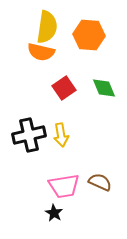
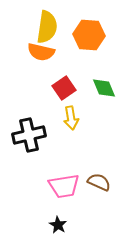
yellow arrow: moved 10 px right, 17 px up
brown semicircle: moved 1 px left
black star: moved 4 px right, 12 px down
